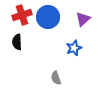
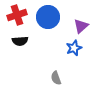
red cross: moved 5 px left
purple triangle: moved 2 px left, 7 px down
black semicircle: moved 3 px right, 1 px up; rotated 91 degrees counterclockwise
